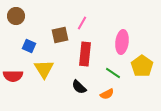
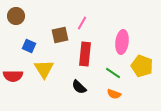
yellow pentagon: rotated 15 degrees counterclockwise
orange semicircle: moved 7 px right; rotated 48 degrees clockwise
